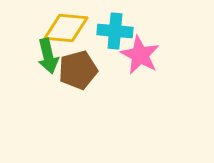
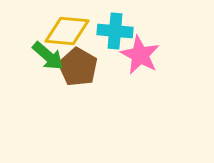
yellow diamond: moved 1 px right, 3 px down
green arrow: rotated 36 degrees counterclockwise
brown pentagon: moved 3 px up; rotated 27 degrees counterclockwise
